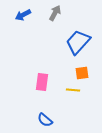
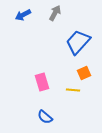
orange square: moved 2 px right; rotated 16 degrees counterclockwise
pink rectangle: rotated 24 degrees counterclockwise
blue semicircle: moved 3 px up
